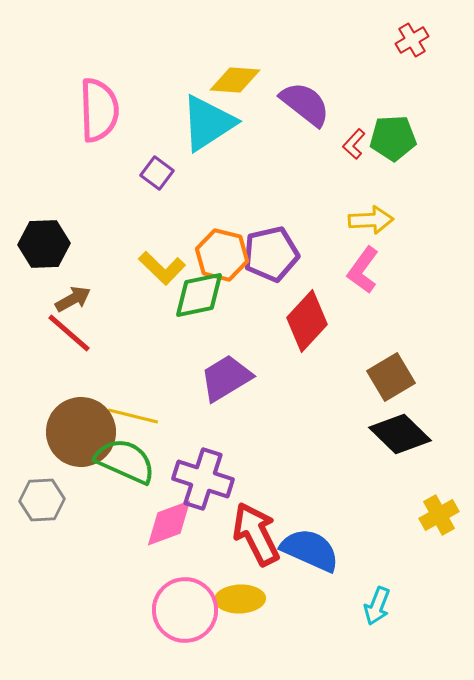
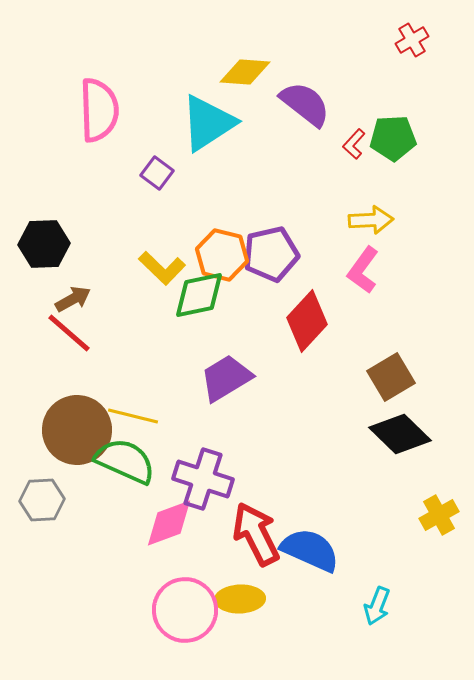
yellow diamond: moved 10 px right, 8 px up
brown circle: moved 4 px left, 2 px up
